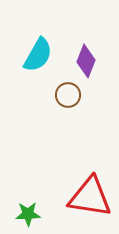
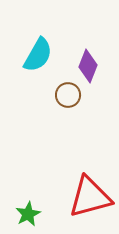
purple diamond: moved 2 px right, 5 px down
red triangle: rotated 24 degrees counterclockwise
green star: rotated 25 degrees counterclockwise
